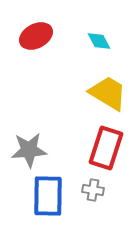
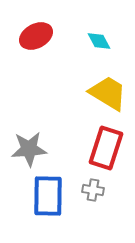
gray star: moved 1 px up
